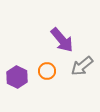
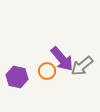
purple arrow: moved 19 px down
purple hexagon: rotated 15 degrees counterclockwise
